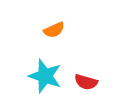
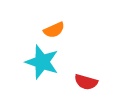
cyan star: moved 3 px left, 14 px up
